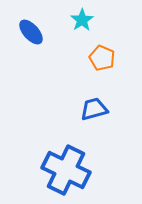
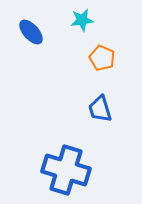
cyan star: rotated 25 degrees clockwise
blue trapezoid: moved 6 px right; rotated 92 degrees counterclockwise
blue cross: rotated 9 degrees counterclockwise
